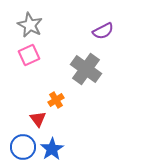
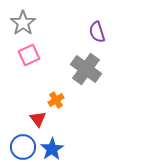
gray star: moved 7 px left, 2 px up; rotated 10 degrees clockwise
purple semicircle: moved 6 px left, 1 px down; rotated 100 degrees clockwise
